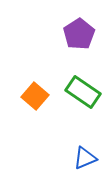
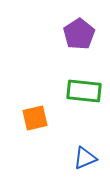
green rectangle: moved 1 px right, 1 px up; rotated 28 degrees counterclockwise
orange square: moved 22 px down; rotated 36 degrees clockwise
